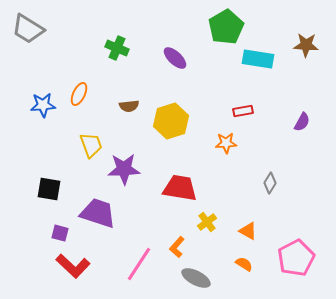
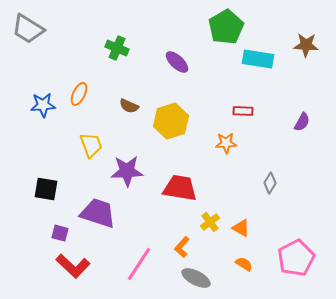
purple ellipse: moved 2 px right, 4 px down
brown semicircle: rotated 30 degrees clockwise
red rectangle: rotated 12 degrees clockwise
purple star: moved 3 px right, 2 px down
black square: moved 3 px left
yellow cross: moved 3 px right
orange triangle: moved 7 px left, 3 px up
orange L-shape: moved 5 px right
